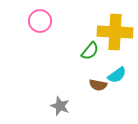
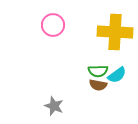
pink circle: moved 13 px right, 4 px down
green semicircle: moved 8 px right, 20 px down; rotated 48 degrees clockwise
gray star: moved 6 px left
